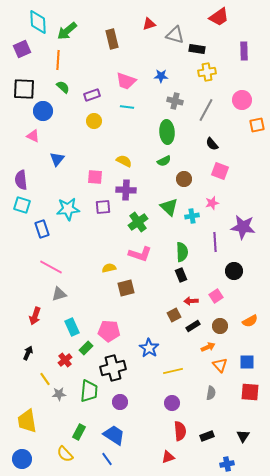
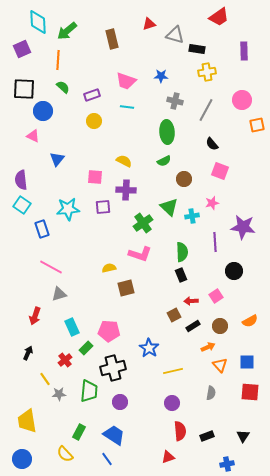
cyan square at (22, 205): rotated 18 degrees clockwise
green cross at (138, 222): moved 5 px right, 1 px down
